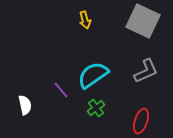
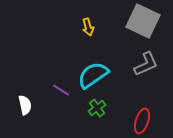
yellow arrow: moved 3 px right, 7 px down
gray L-shape: moved 7 px up
purple line: rotated 18 degrees counterclockwise
green cross: moved 1 px right
red ellipse: moved 1 px right
